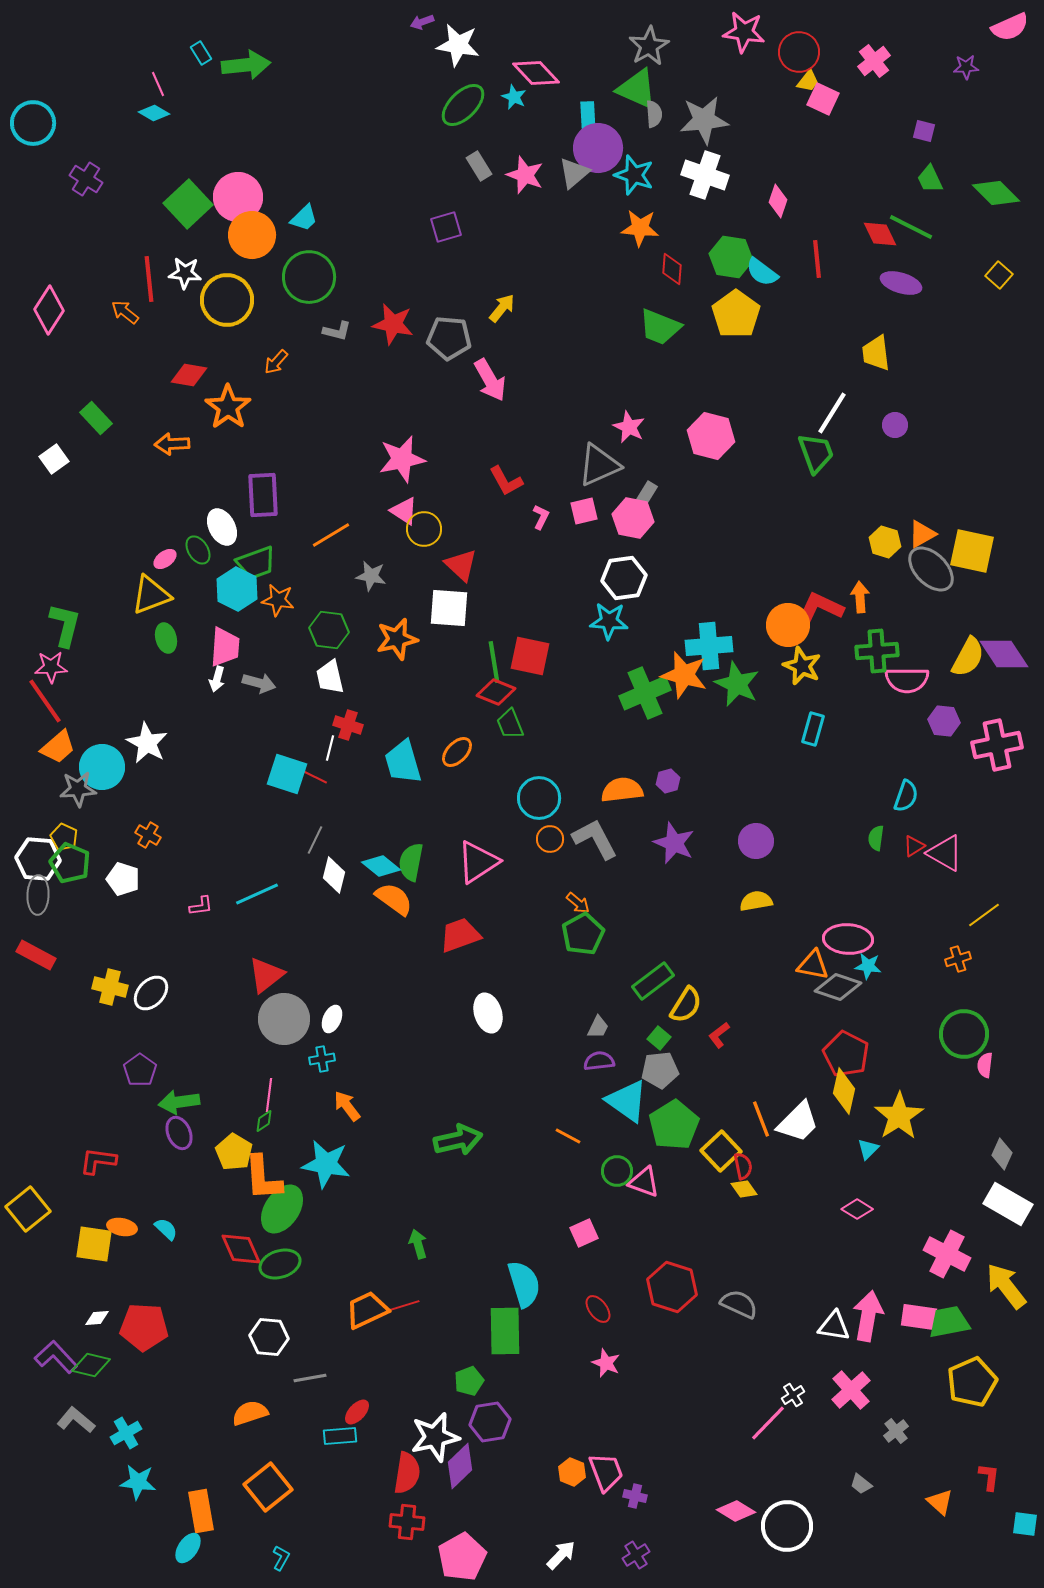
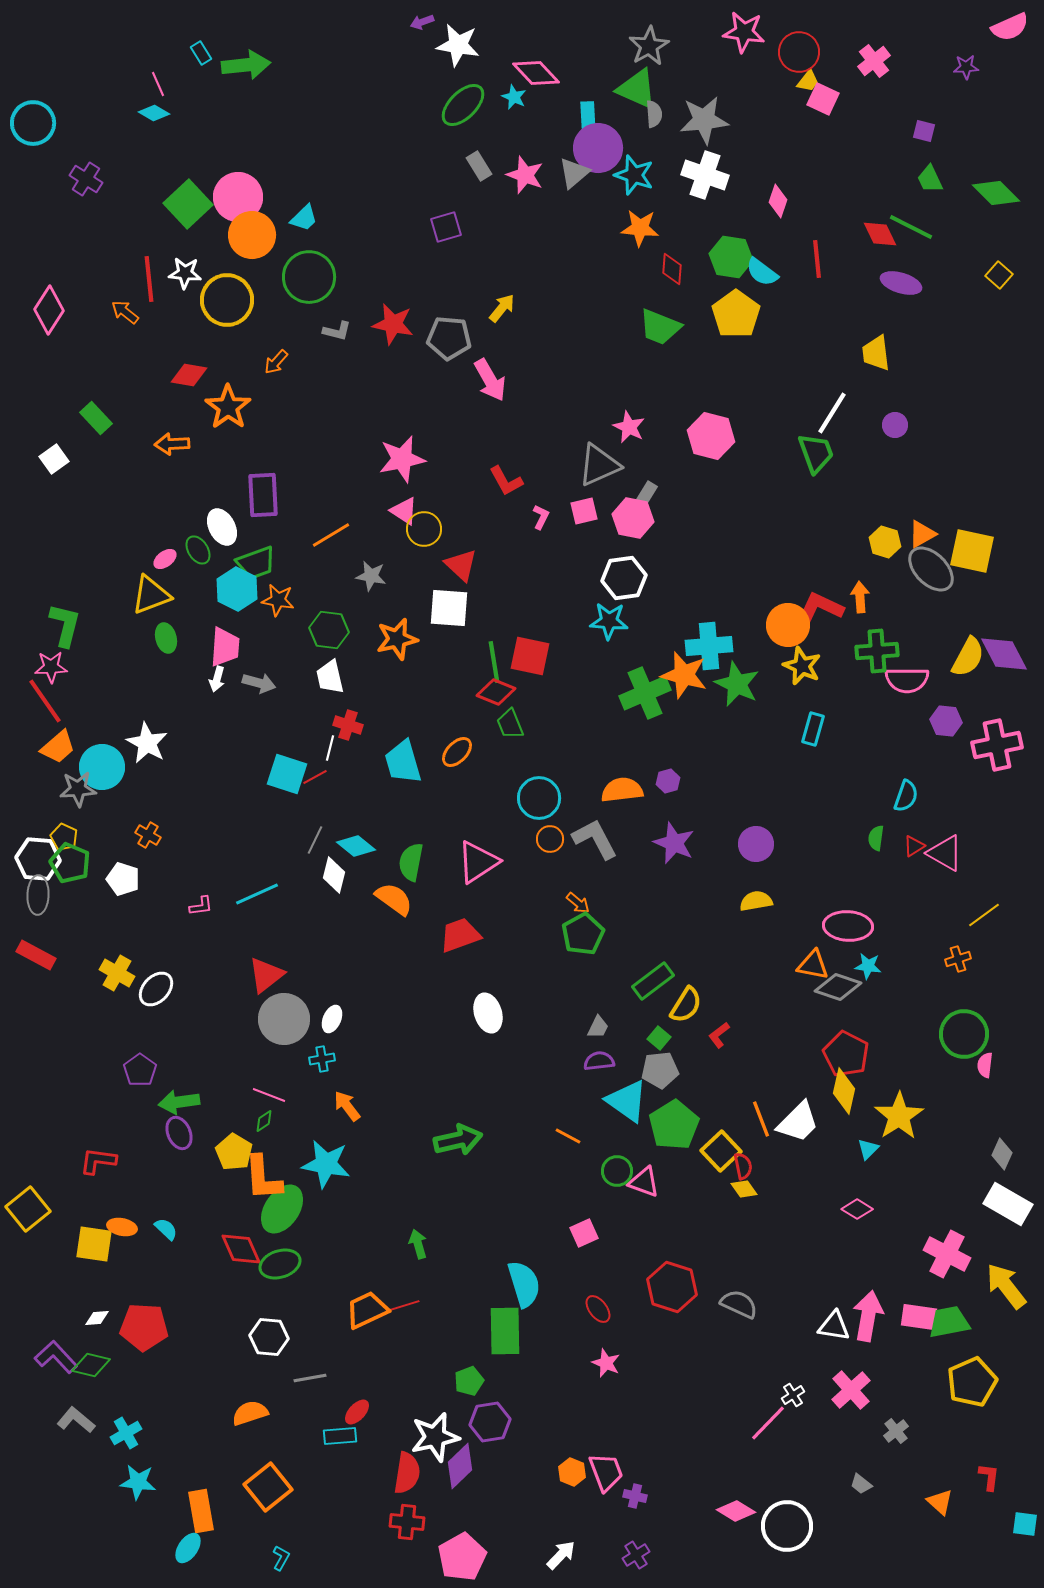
purple diamond at (1004, 654): rotated 6 degrees clockwise
purple hexagon at (944, 721): moved 2 px right
red line at (315, 777): rotated 55 degrees counterclockwise
purple circle at (756, 841): moved 3 px down
cyan diamond at (381, 866): moved 25 px left, 20 px up
pink ellipse at (848, 939): moved 13 px up
yellow cross at (110, 987): moved 7 px right, 14 px up; rotated 16 degrees clockwise
white ellipse at (151, 993): moved 5 px right, 4 px up
pink line at (269, 1095): rotated 76 degrees counterclockwise
